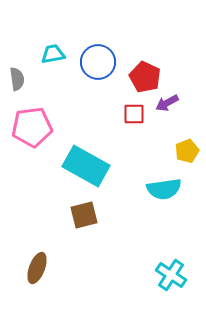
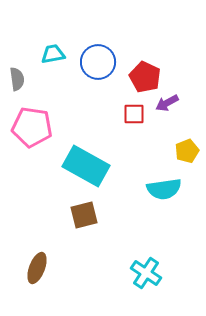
pink pentagon: rotated 15 degrees clockwise
cyan cross: moved 25 px left, 2 px up
